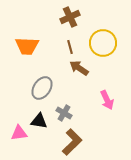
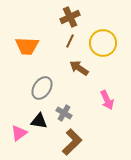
brown line: moved 6 px up; rotated 40 degrees clockwise
pink triangle: rotated 30 degrees counterclockwise
